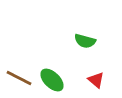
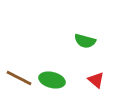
green ellipse: rotated 30 degrees counterclockwise
